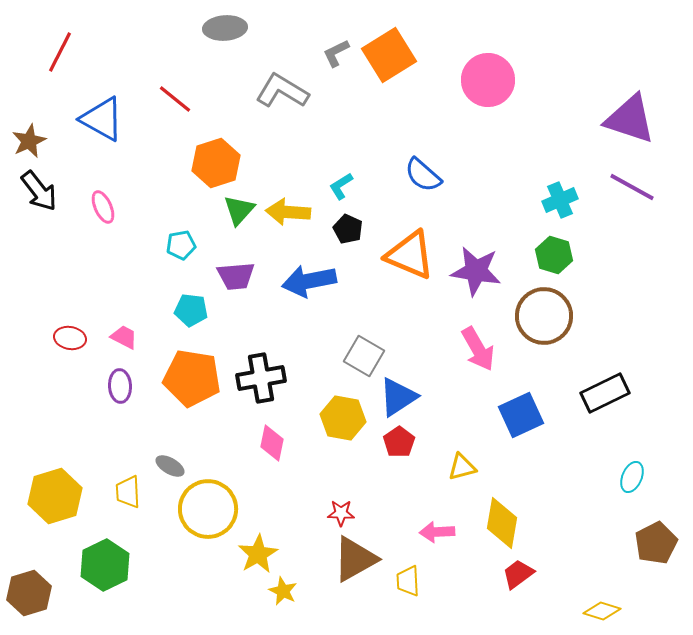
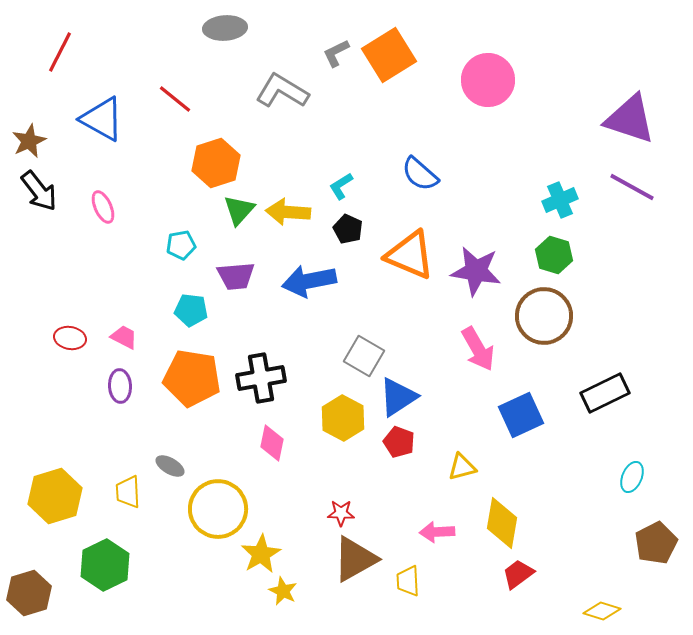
blue semicircle at (423, 175): moved 3 px left, 1 px up
yellow hexagon at (343, 418): rotated 18 degrees clockwise
red pentagon at (399, 442): rotated 16 degrees counterclockwise
yellow circle at (208, 509): moved 10 px right
yellow star at (258, 554): moved 3 px right
